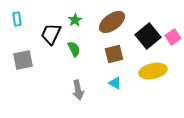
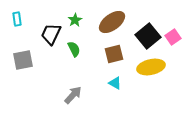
yellow ellipse: moved 2 px left, 4 px up
gray arrow: moved 5 px left, 5 px down; rotated 126 degrees counterclockwise
